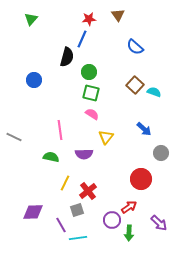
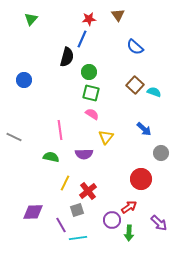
blue circle: moved 10 px left
